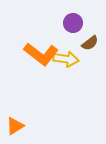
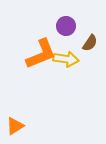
purple circle: moved 7 px left, 3 px down
brown semicircle: rotated 18 degrees counterclockwise
orange L-shape: rotated 60 degrees counterclockwise
